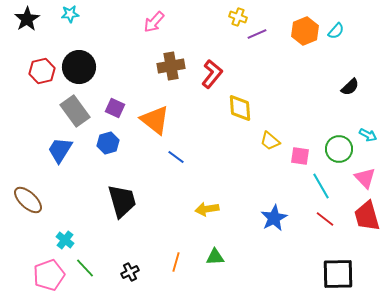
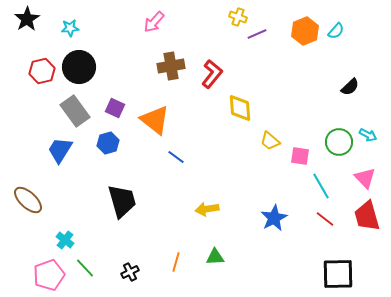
cyan star: moved 14 px down
green circle: moved 7 px up
